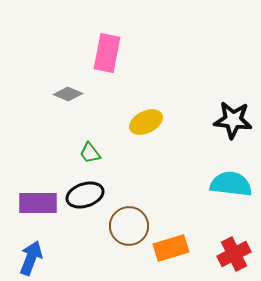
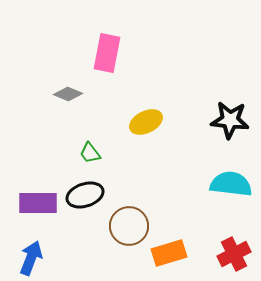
black star: moved 3 px left
orange rectangle: moved 2 px left, 5 px down
